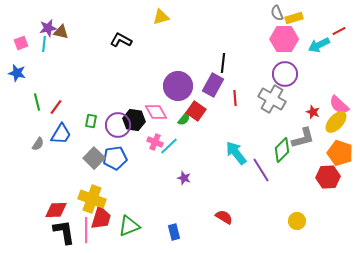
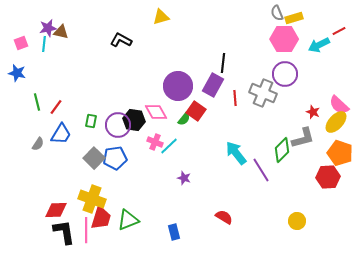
gray cross at (272, 99): moved 9 px left, 6 px up; rotated 8 degrees counterclockwise
green triangle at (129, 226): moved 1 px left, 6 px up
